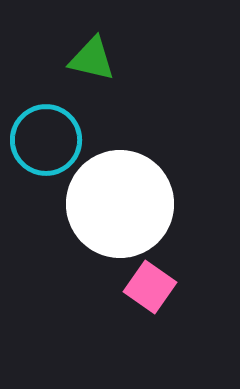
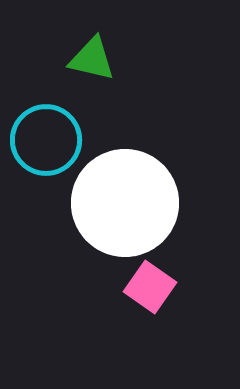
white circle: moved 5 px right, 1 px up
